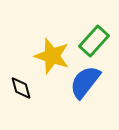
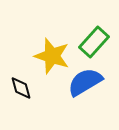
green rectangle: moved 1 px down
blue semicircle: rotated 21 degrees clockwise
